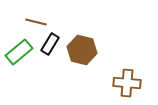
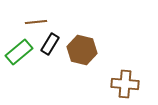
brown line: rotated 20 degrees counterclockwise
brown cross: moved 2 px left, 1 px down
